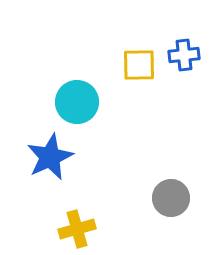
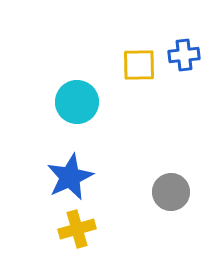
blue star: moved 20 px right, 20 px down
gray circle: moved 6 px up
